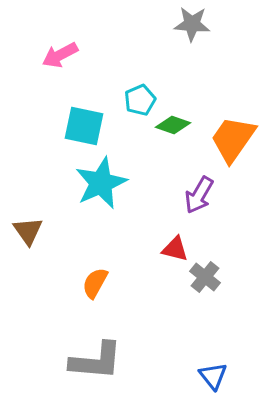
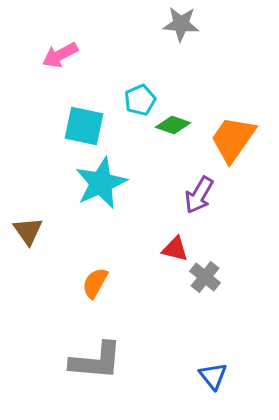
gray star: moved 11 px left
